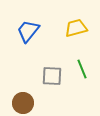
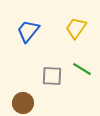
yellow trapezoid: rotated 40 degrees counterclockwise
green line: rotated 36 degrees counterclockwise
